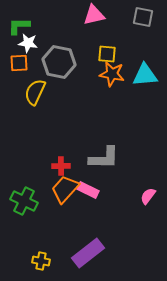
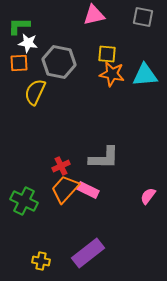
red cross: rotated 24 degrees counterclockwise
